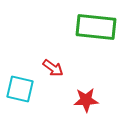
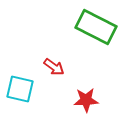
green rectangle: rotated 21 degrees clockwise
red arrow: moved 1 px right, 1 px up
